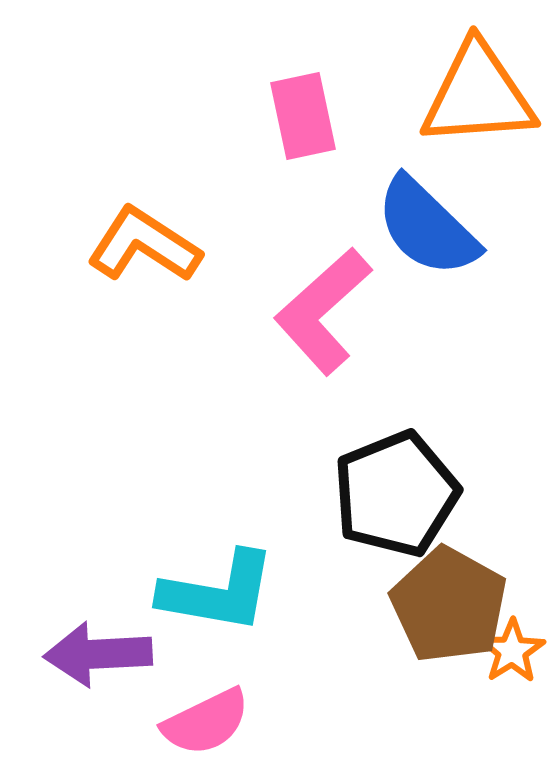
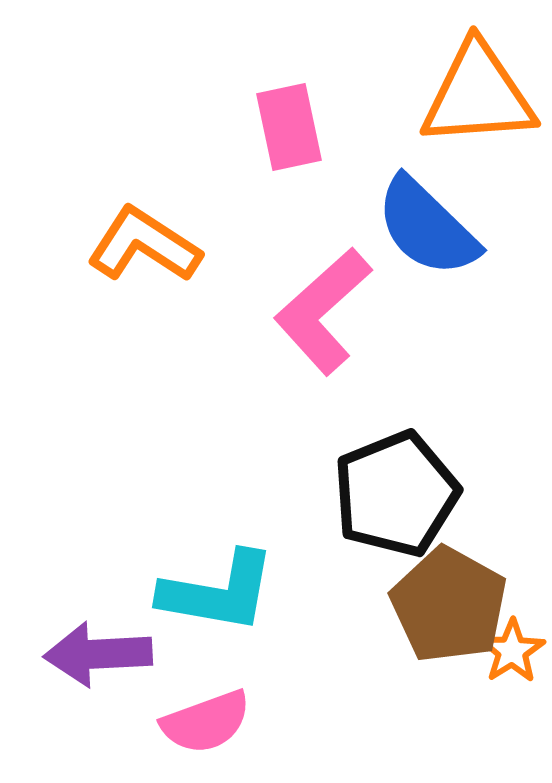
pink rectangle: moved 14 px left, 11 px down
pink semicircle: rotated 6 degrees clockwise
